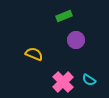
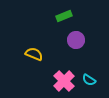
pink cross: moved 1 px right, 1 px up
